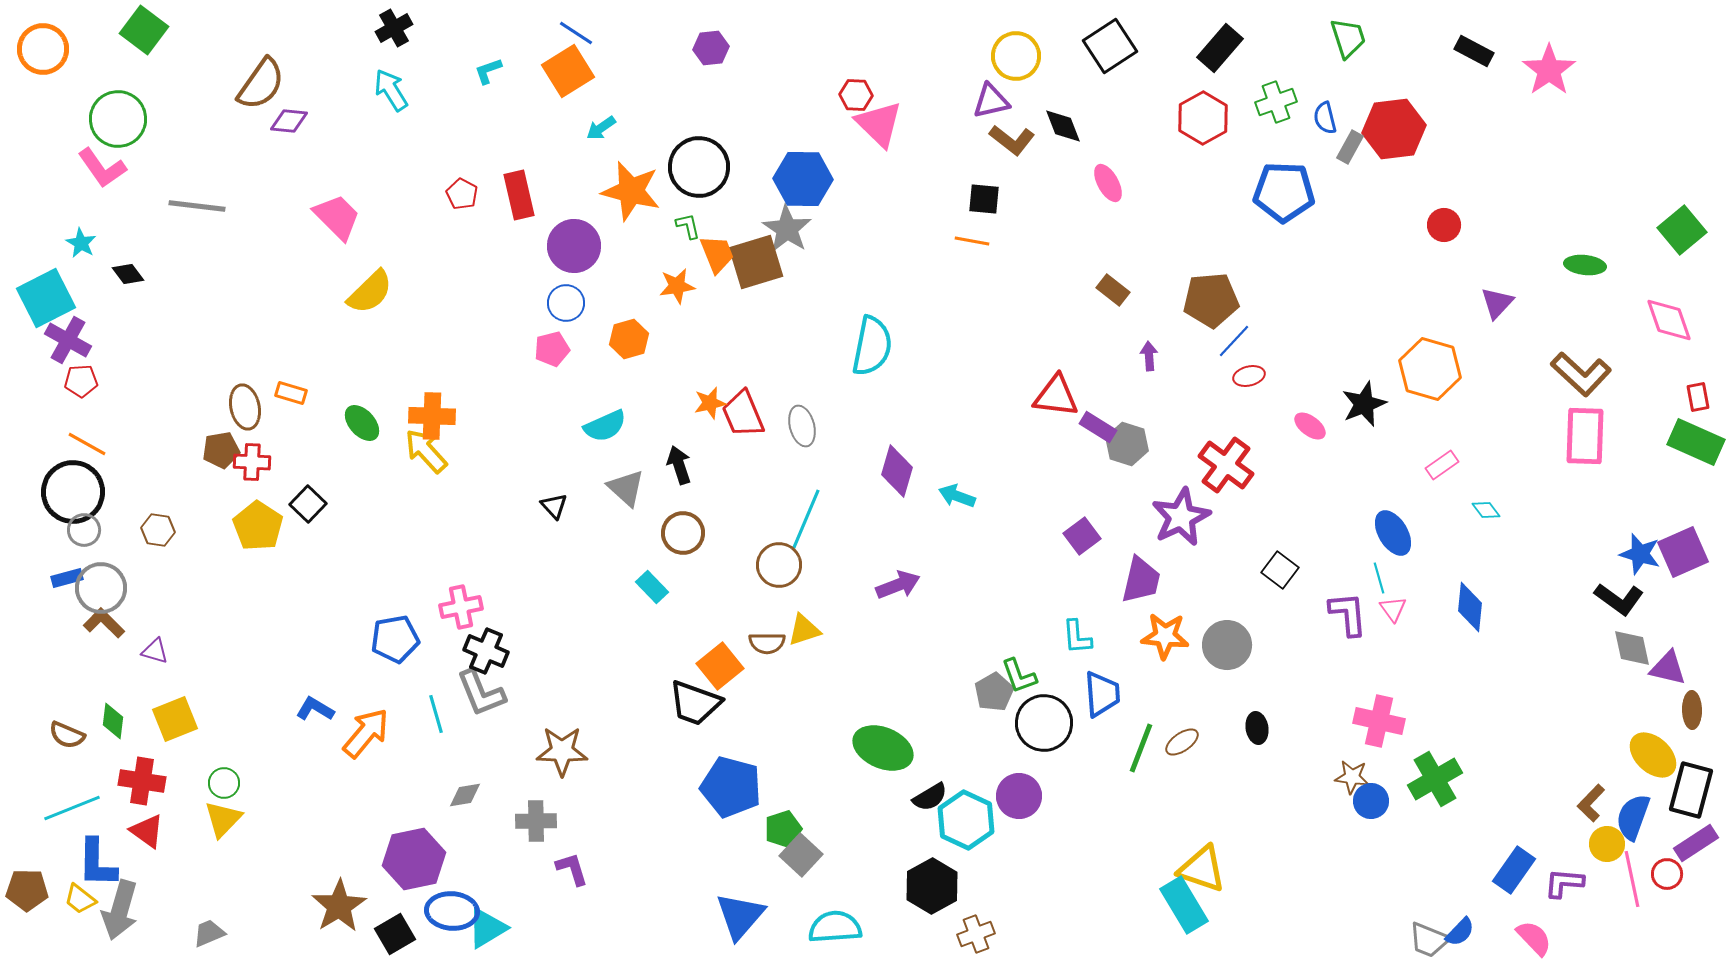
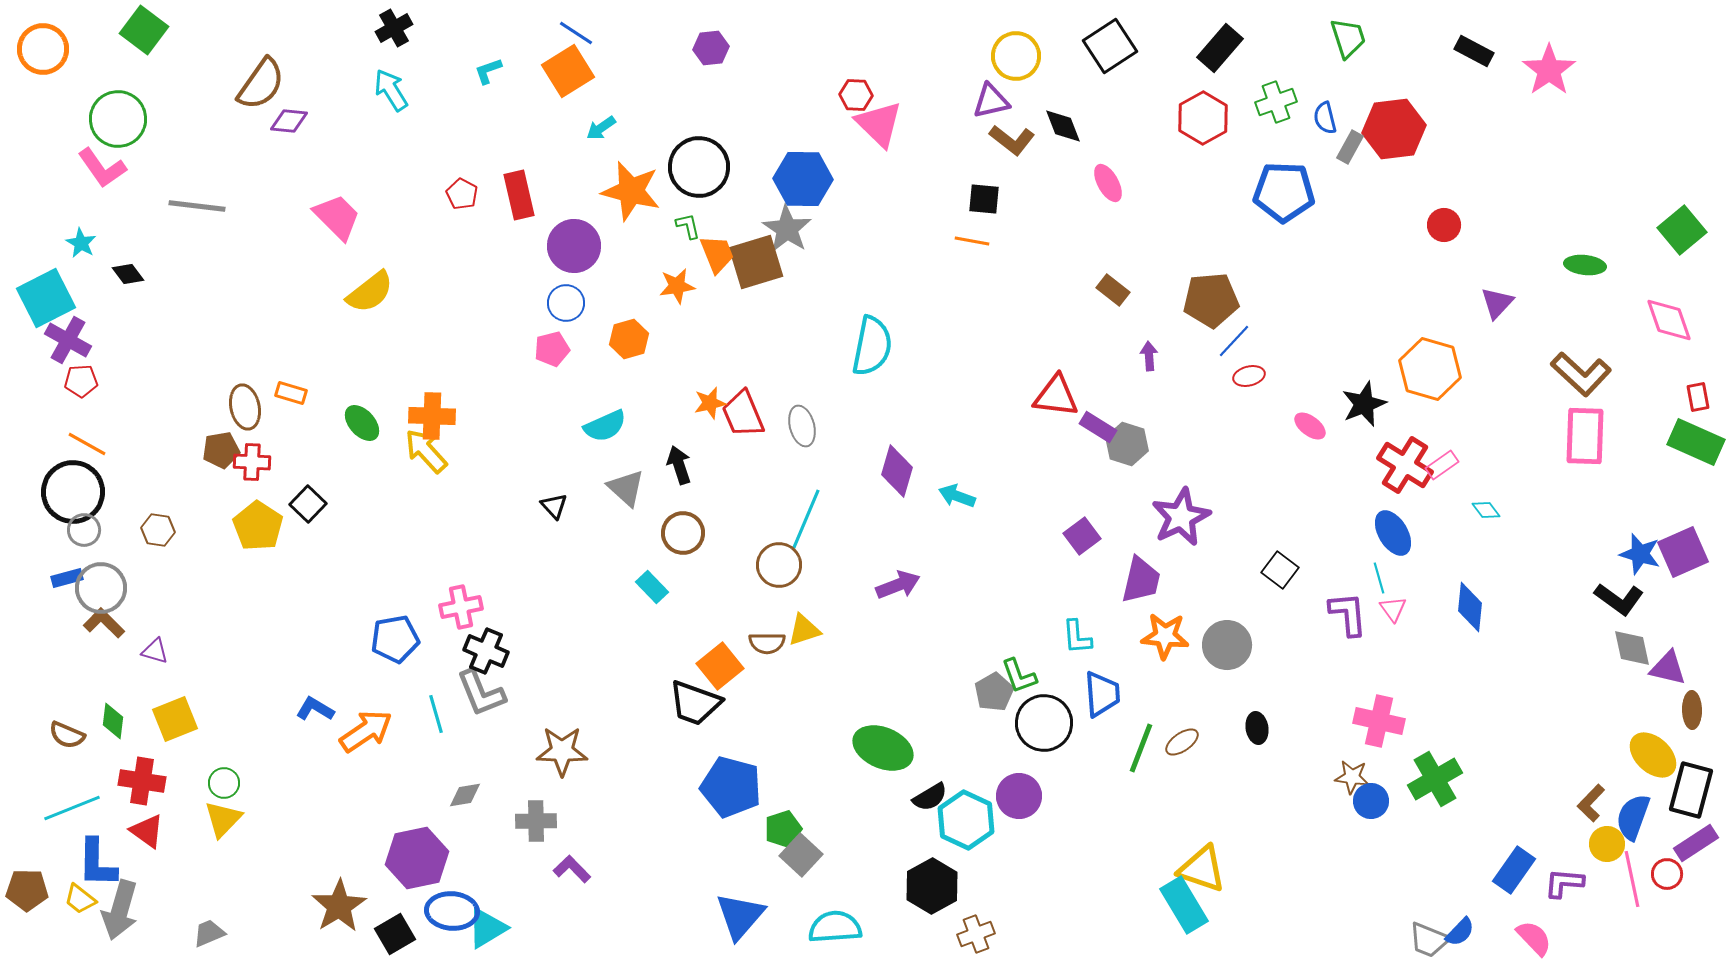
yellow semicircle at (370, 292): rotated 6 degrees clockwise
red cross at (1226, 465): moved 179 px right; rotated 4 degrees counterclockwise
orange arrow at (366, 733): moved 2 px up; rotated 16 degrees clockwise
purple hexagon at (414, 859): moved 3 px right, 1 px up
purple L-shape at (572, 869): rotated 27 degrees counterclockwise
